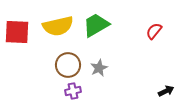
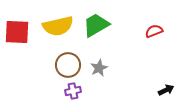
red semicircle: rotated 30 degrees clockwise
black arrow: moved 1 px up
